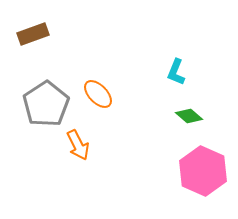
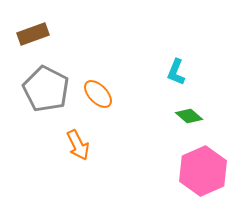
gray pentagon: moved 15 px up; rotated 12 degrees counterclockwise
pink hexagon: rotated 12 degrees clockwise
